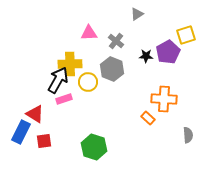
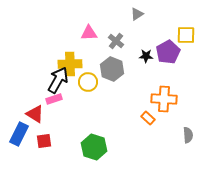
yellow square: rotated 18 degrees clockwise
pink rectangle: moved 10 px left
blue rectangle: moved 2 px left, 2 px down
